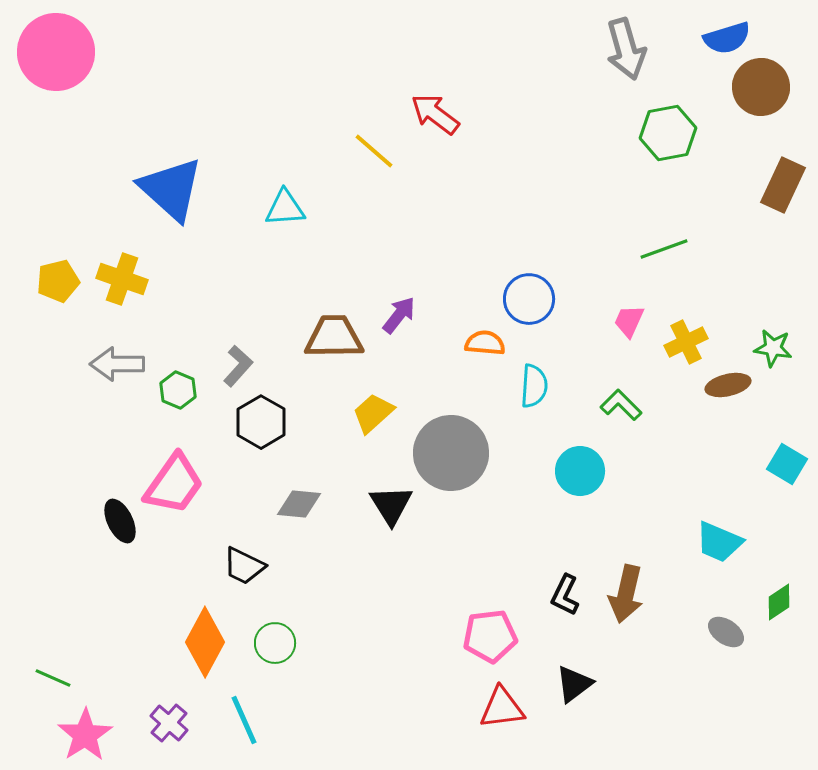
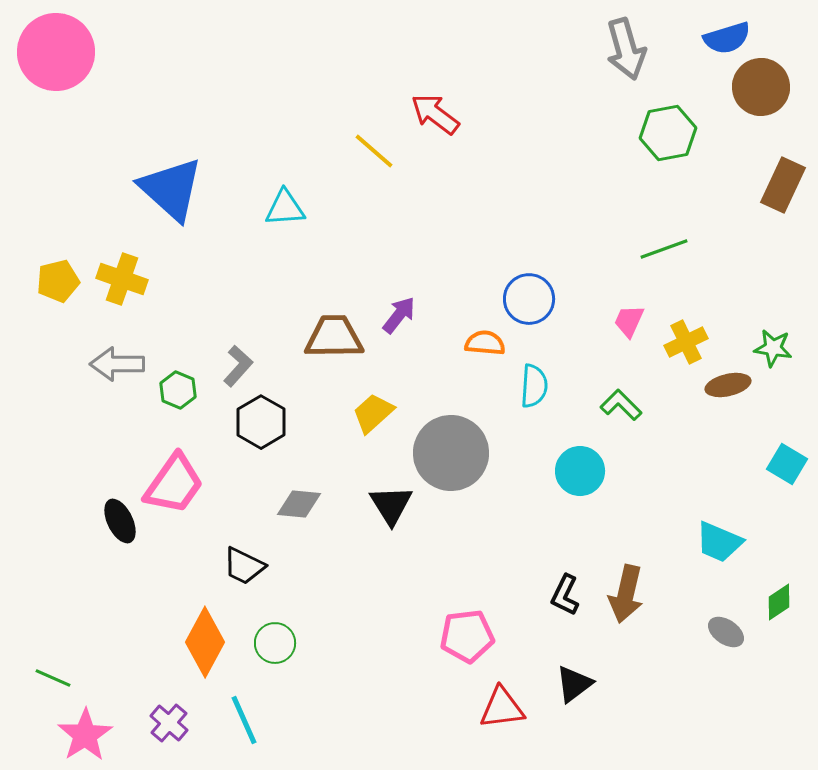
pink pentagon at (490, 636): moved 23 px left
